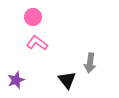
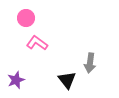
pink circle: moved 7 px left, 1 px down
